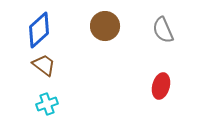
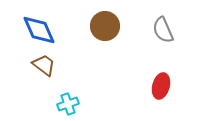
blue diamond: rotated 72 degrees counterclockwise
cyan cross: moved 21 px right
